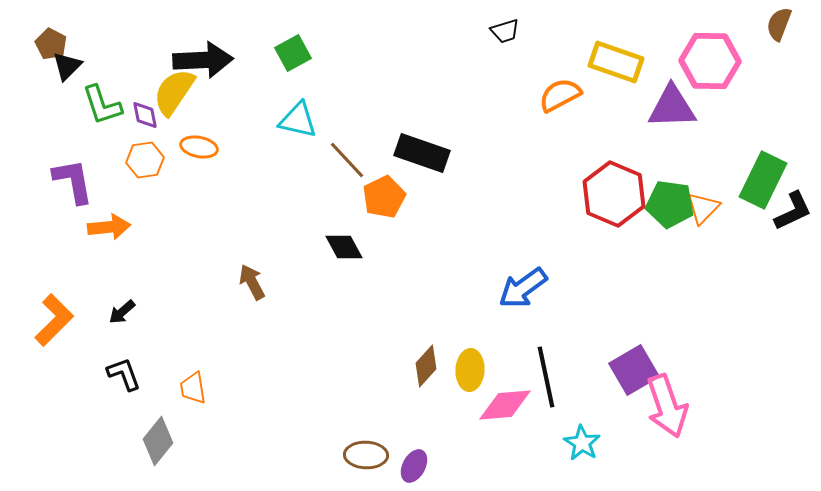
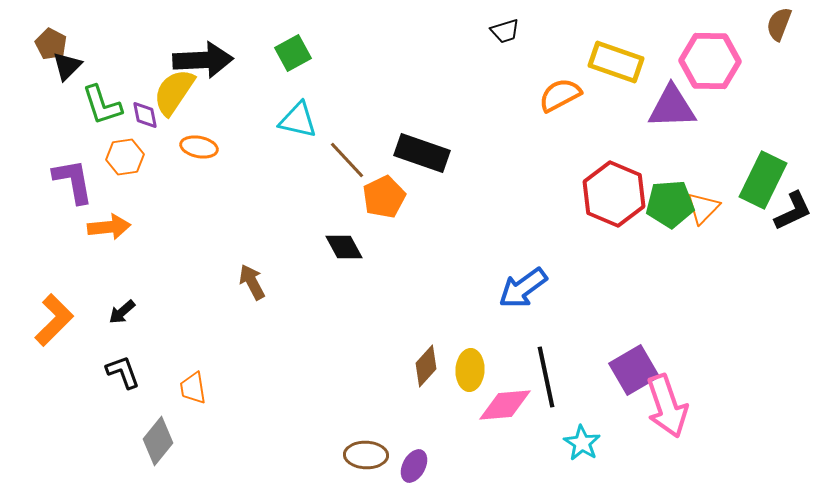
orange hexagon at (145, 160): moved 20 px left, 3 px up
green pentagon at (670, 204): rotated 12 degrees counterclockwise
black L-shape at (124, 374): moved 1 px left, 2 px up
